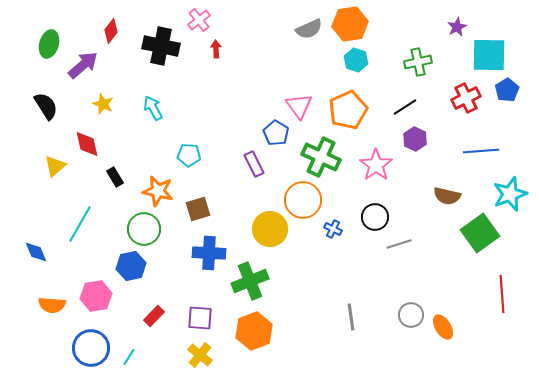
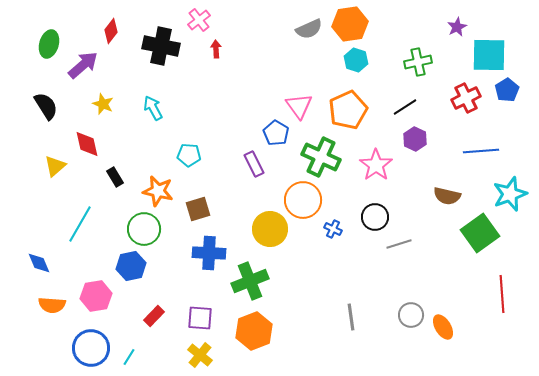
blue diamond at (36, 252): moved 3 px right, 11 px down
